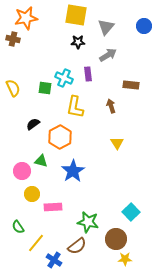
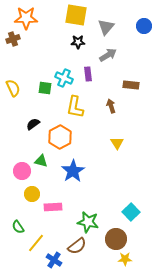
orange star: rotated 10 degrees clockwise
brown cross: rotated 32 degrees counterclockwise
